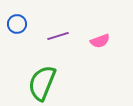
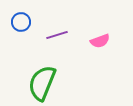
blue circle: moved 4 px right, 2 px up
purple line: moved 1 px left, 1 px up
